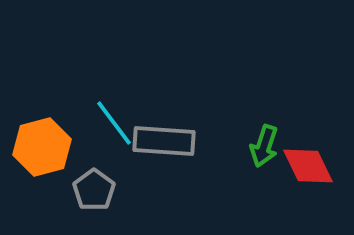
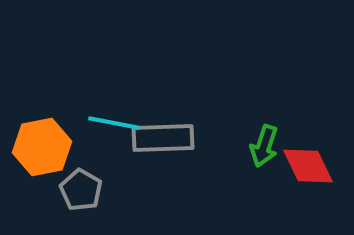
cyan line: rotated 42 degrees counterclockwise
gray rectangle: moved 1 px left, 3 px up; rotated 6 degrees counterclockwise
orange hexagon: rotated 4 degrees clockwise
gray pentagon: moved 13 px left; rotated 6 degrees counterclockwise
